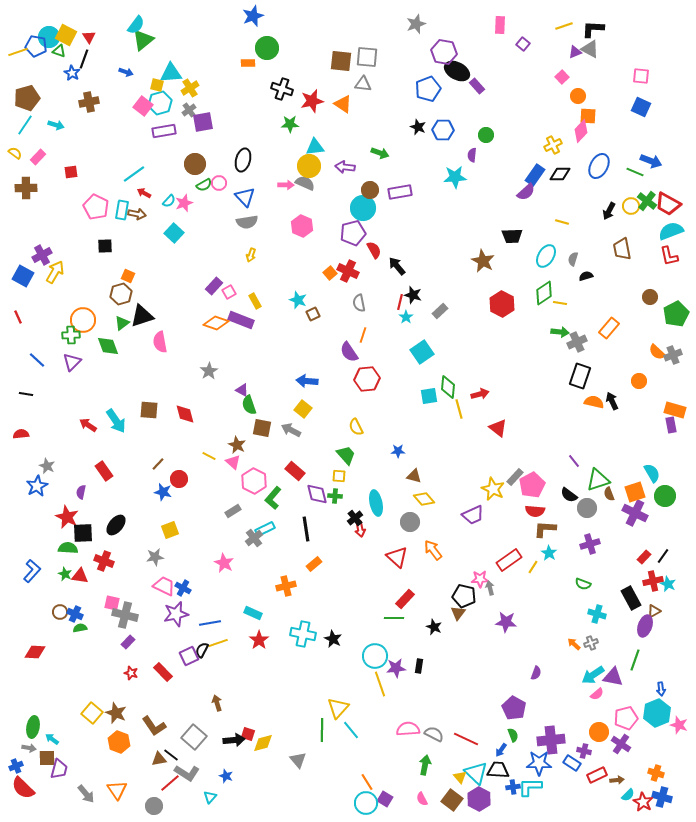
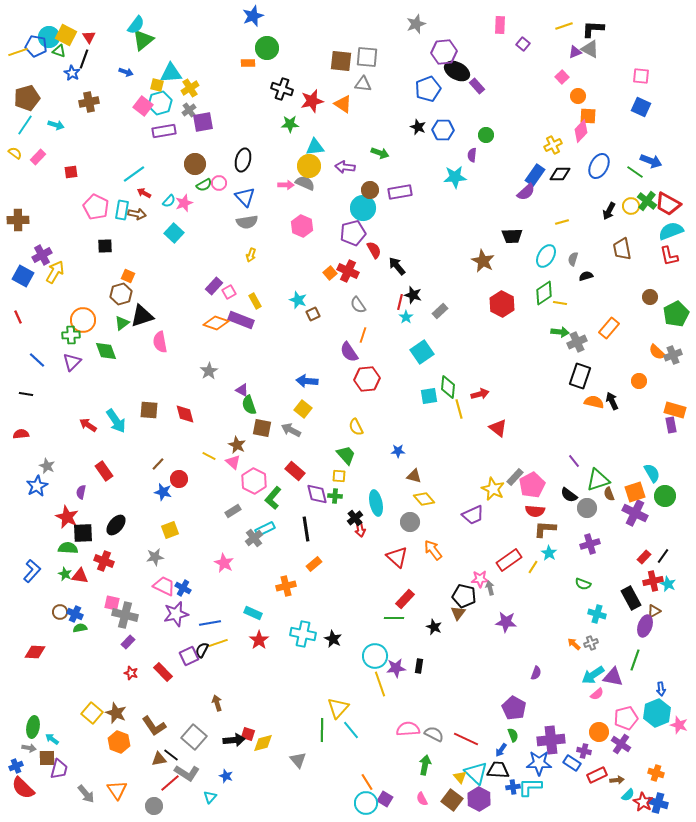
purple hexagon at (444, 52): rotated 15 degrees counterclockwise
green line at (635, 172): rotated 12 degrees clockwise
brown cross at (26, 188): moved 8 px left, 32 px down
yellow line at (562, 222): rotated 32 degrees counterclockwise
gray semicircle at (359, 303): moved 1 px left, 2 px down; rotated 24 degrees counterclockwise
green diamond at (108, 346): moved 2 px left, 5 px down
blue cross at (662, 797): moved 4 px left, 6 px down
